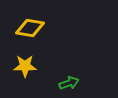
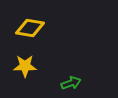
green arrow: moved 2 px right
